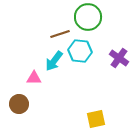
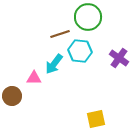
cyan arrow: moved 3 px down
brown circle: moved 7 px left, 8 px up
